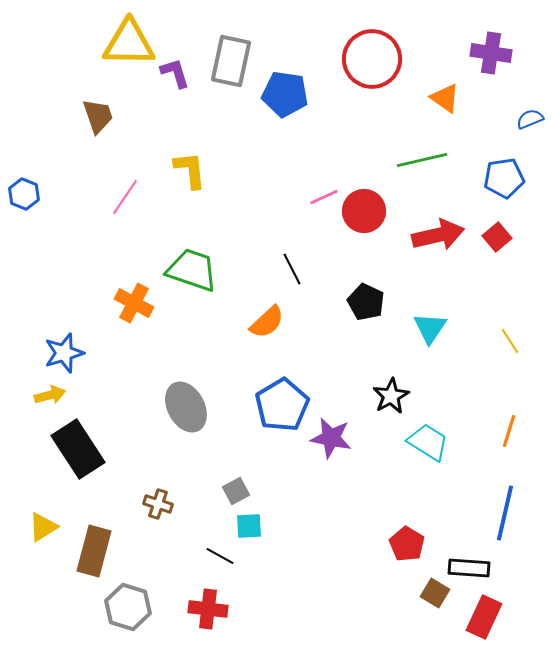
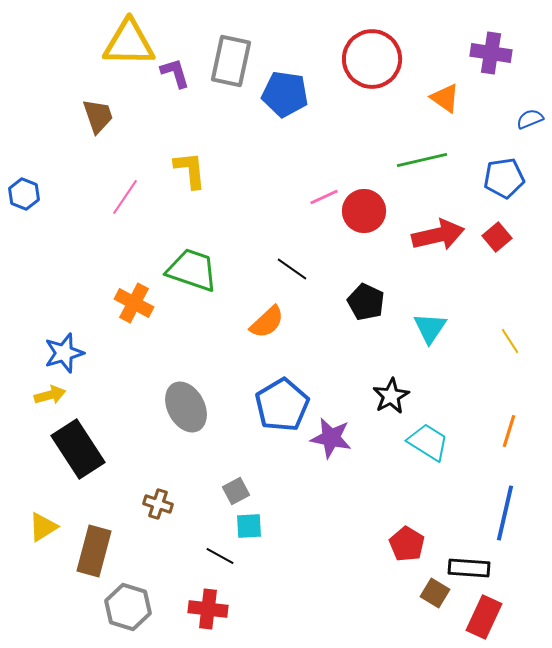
black line at (292, 269): rotated 28 degrees counterclockwise
